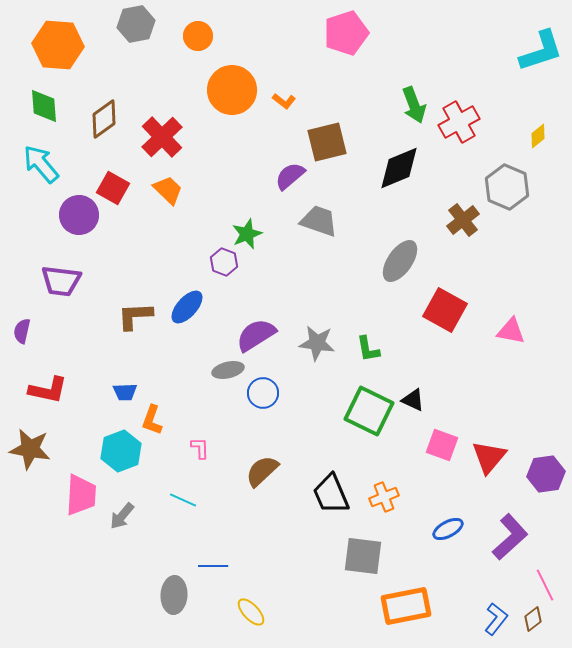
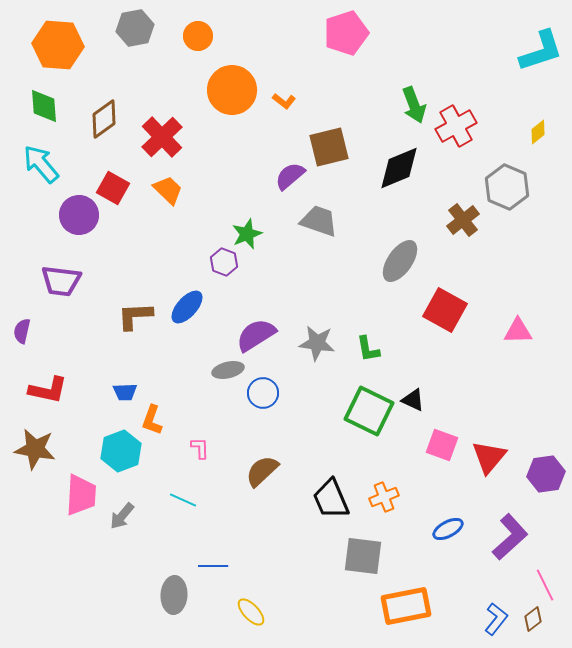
gray hexagon at (136, 24): moved 1 px left, 4 px down
red cross at (459, 122): moved 3 px left, 4 px down
yellow diamond at (538, 136): moved 4 px up
brown square at (327, 142): moved 2 px right, 5 px down
pink triangle at (511, 331): moved 7 px right; rotated 12 degrees counterclockwise
brown star at (30, 449): moved 5 px right
black trapezoid at (331, 494): moved 5 px down
